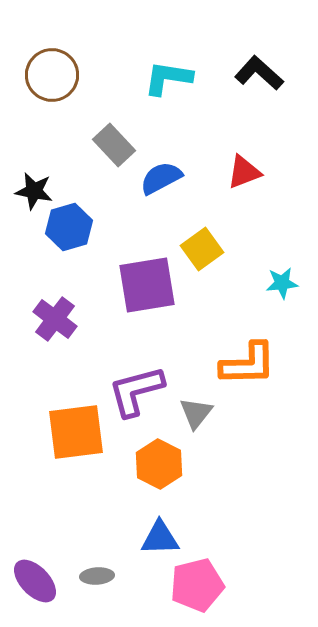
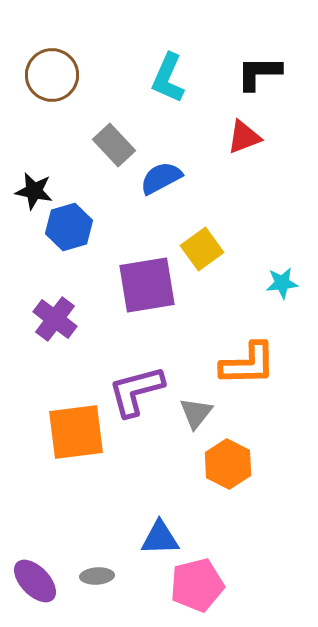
black L-shape: rotated 42 degrees counterclockwise
cyan L-shape: rotated 75 degrees counterclockwise
red triangle: moved 35 px up
orange hexagon: moved 69 px right
